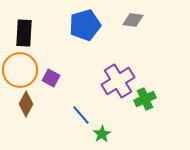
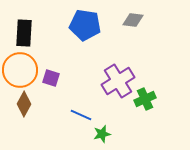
blue pentagon: rotated 24 degrees clockwise
purple square: rotated 12 degrees counterclockwise
brown diamond: moved 2 px left
blue line: rotated 25 degrees counterclockwise
green star: rotated 18 degrees clockwise
